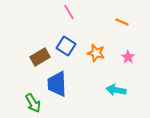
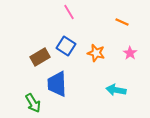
pink star: moved 2 px right, 4 px up
